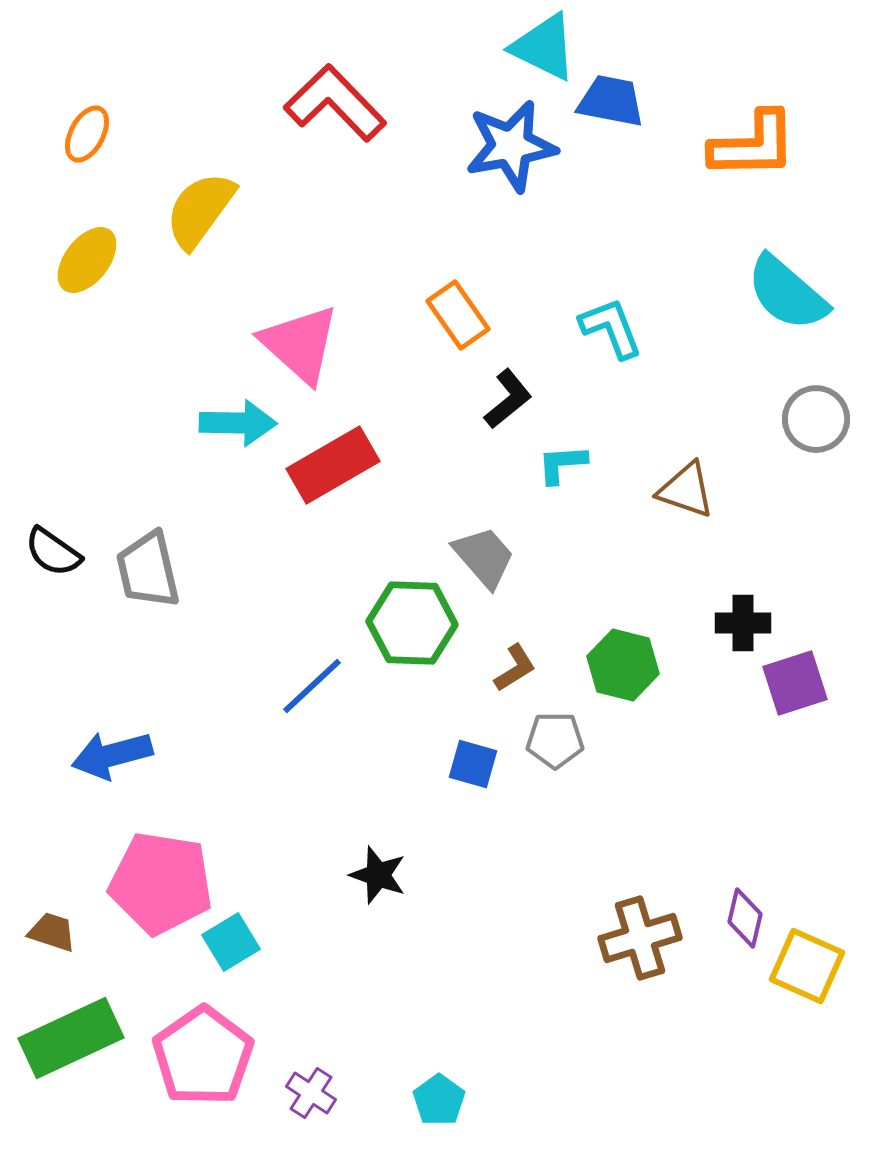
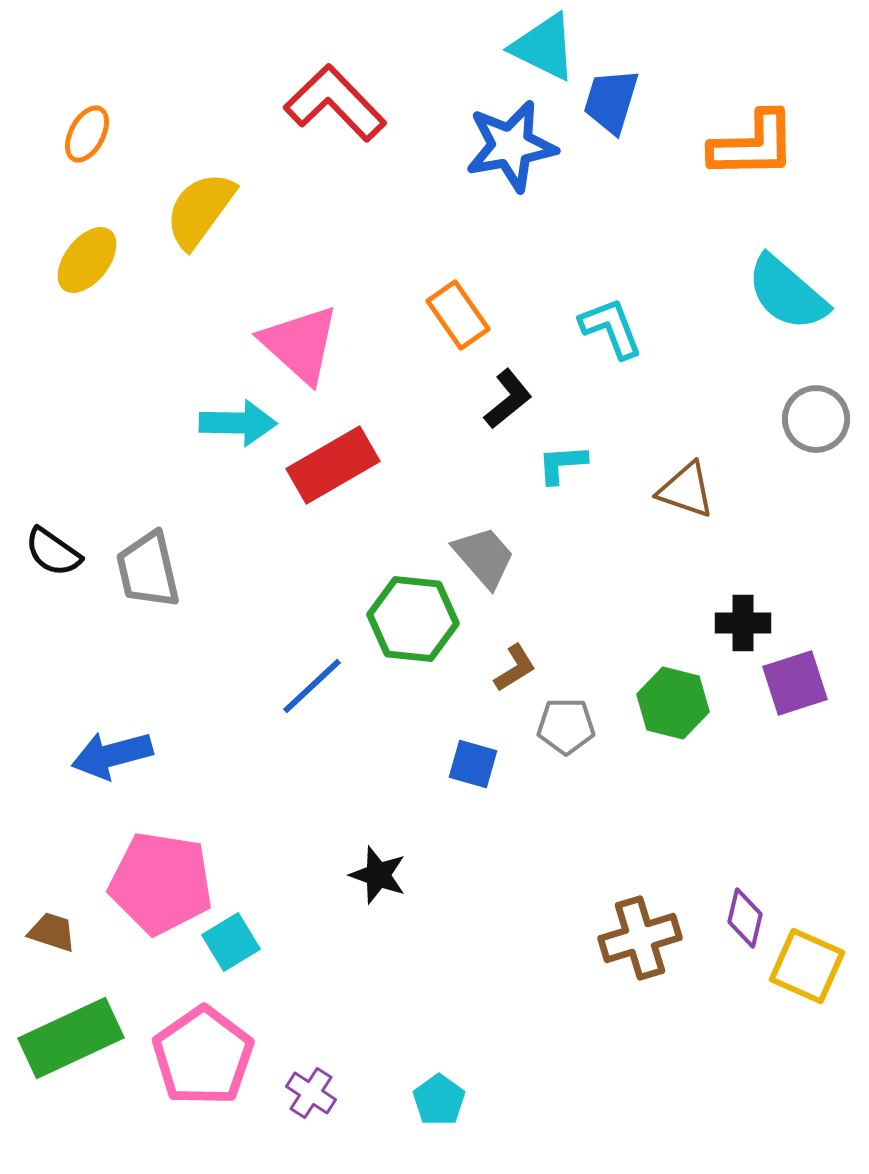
blue trapezoid at (611, 101): rotated 84 degrees counterclockwise
green hexagon at (412, 623): moved 1 px right, 4 px up; rotated 4 degrees clockwise
green hexagon at (623, 665): moved 50 px right, 38 px down
gray pentagon at (555, 740): moved 11 px right, 14 px up
